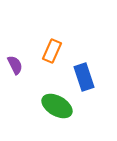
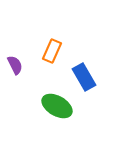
blue rectangle: rotated 12 degrees counterclockwise
